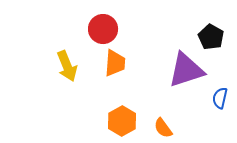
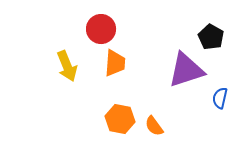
red circle: moved 2 px left
orange hexagon: moved 2 px left, 2 px up; rotated 20 degrees counterclockwise
orange semicircle: moved 9 px left, 2 px up
